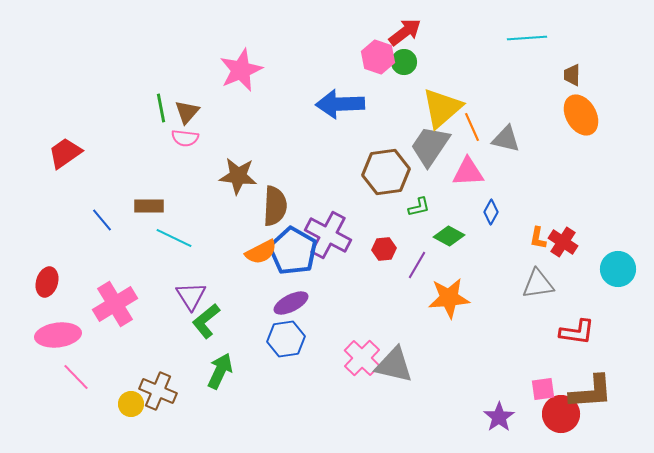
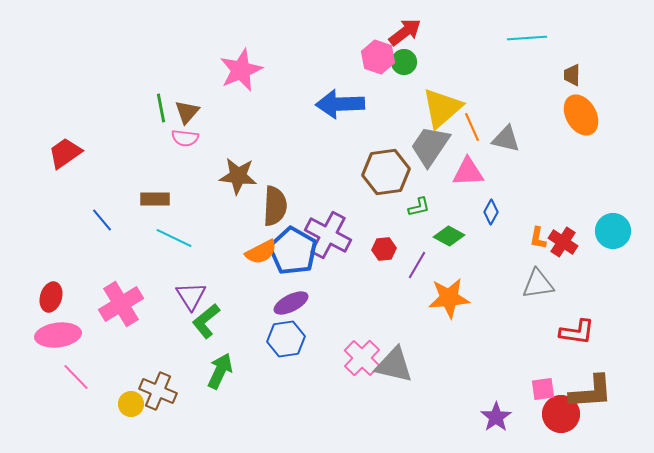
brown rectangle at (149, 206): moved 6 px right, 7 px up
cyan circle at (618, 269): moved 5 px left, 38 px up
red ellipse at (47, 282): moved 4 px right, 15 px down
pink cross at (115, 304): moved 6 px right
purple star at (499, 417): moved 3 px left
